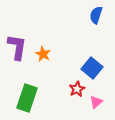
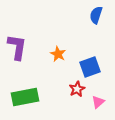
orange star: moved 15 px right
blue square: moved 2 px left, 1 px up; rotated 30 degrees clockwise
green rectangle: moved 2 px left, 1 px up; rotated 60 degrees clockwise
pink triangle: moved 2 px right
